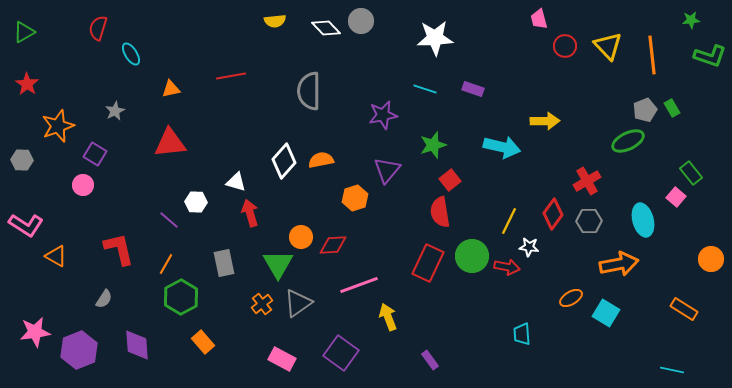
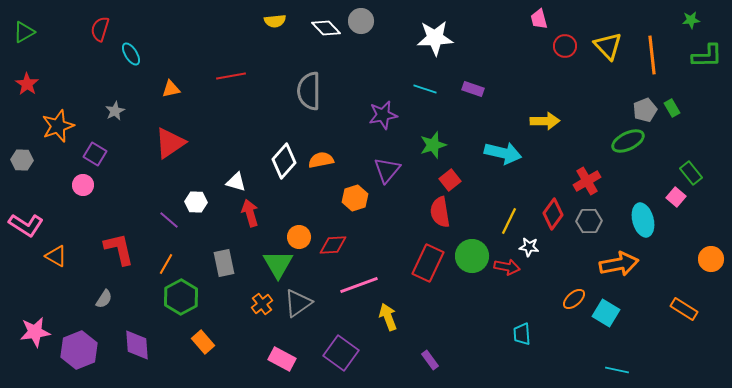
red semicircle at (98, 28): moved 2 px right, 1 px down
green L-shape at (710, 56): moved 3 px left; rotated 20 degrees counterclockwise
red triangle at (170, 143): rotated 28 degrees counterclockwise
cyan arrow at (502, 147): moved 1 px right, 6 px down
orange circle at (301, 237): moved 2 px left
orange ellipse at (571, 298): moved 3 px right, 1 px down; rotated 10 degrees counterclockwise
cyan line at (672, 370): moved 55 px left
